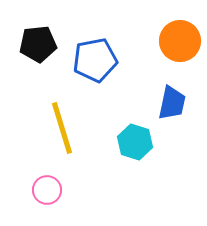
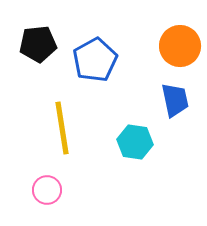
orange circle: moved 5 px down
blue pentagon: rotated 18 degrees counterclockwise
blue trapezoid: moved 3 px right, 3 px up; rotated 24 degrees counterclockwise
yellow line: rotated 8 degrees clockwise
cyan hexagon: rotated 8 degrees counterclockwise
